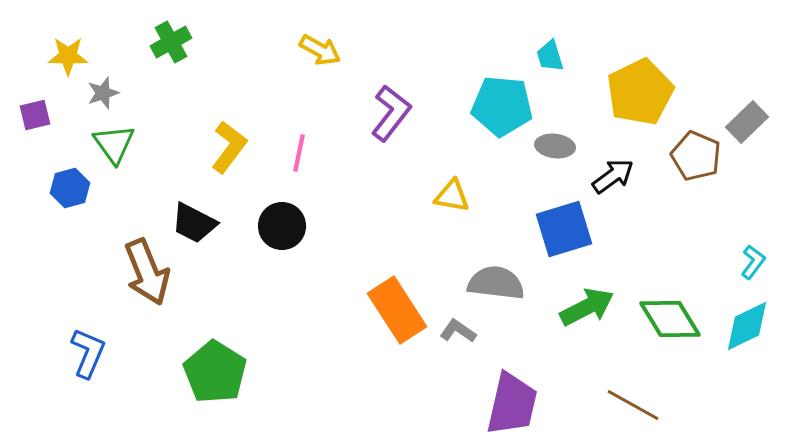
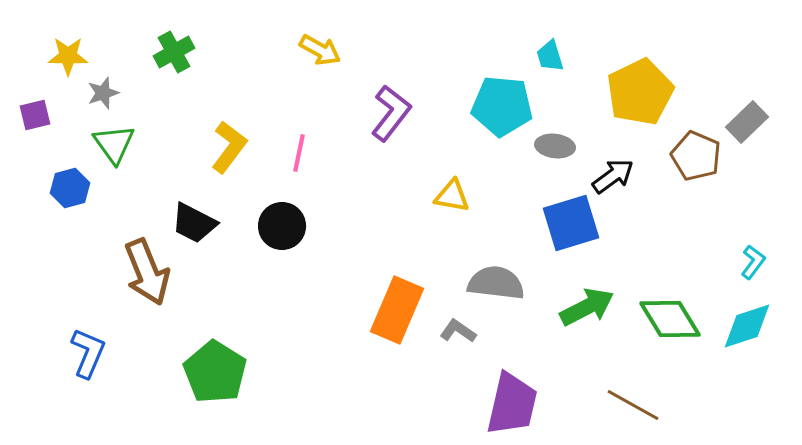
green cross: moved 3 px right, 10 px down
blue square: moved 7 px right, 6 px up
orange rectangle: rotated 56 degrees clockwise
cyan diamond: rotated 8 degrees clockwise
